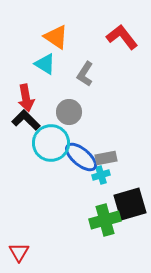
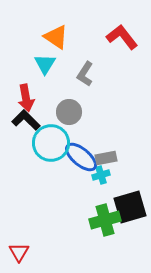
cyan triangle: rotated 30 degrees clockwise
black square: moved 3 px down
